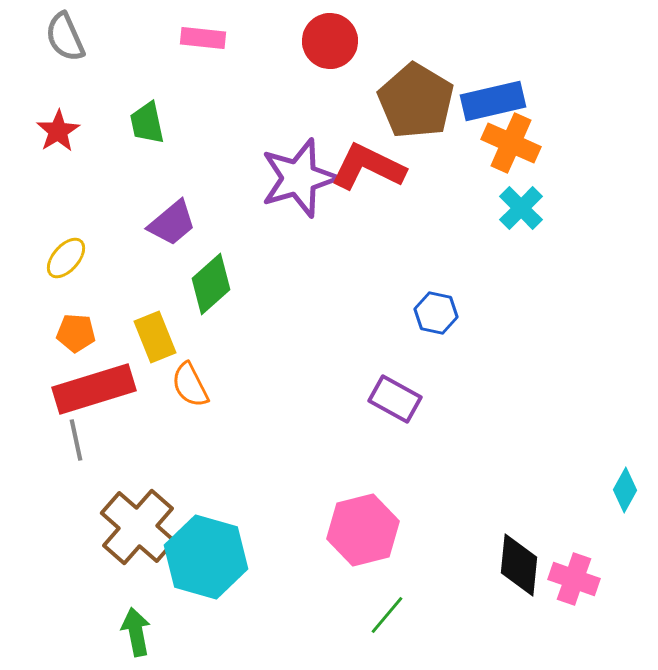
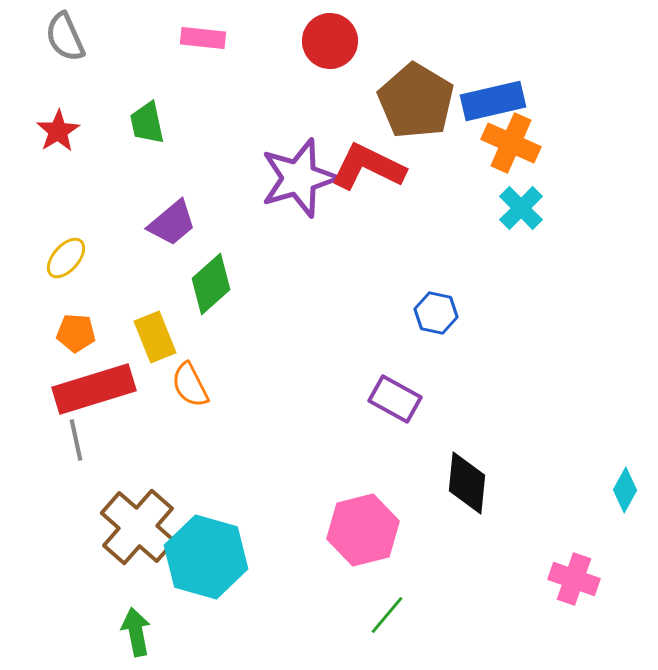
black diamond: moved 52 px left, 82 px up
